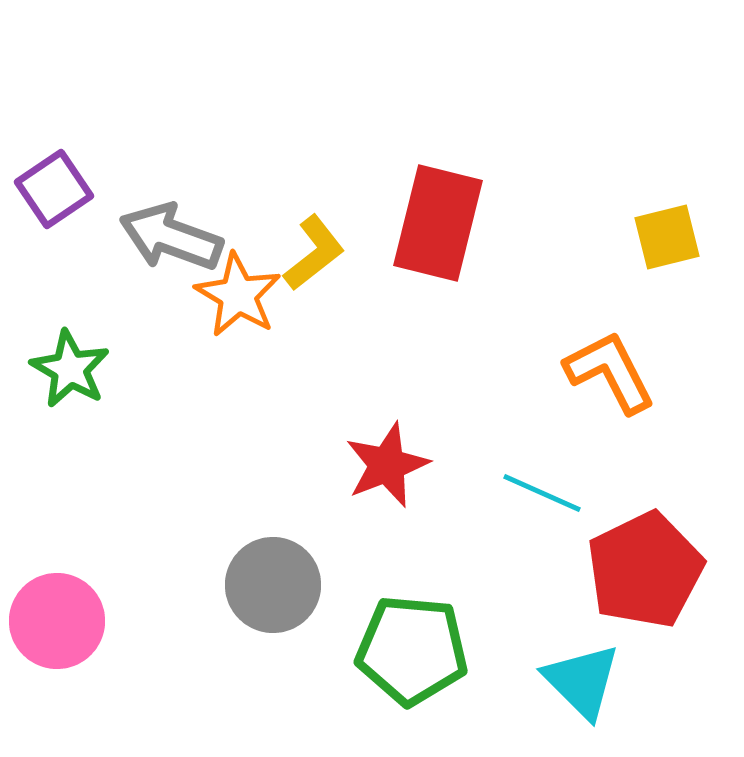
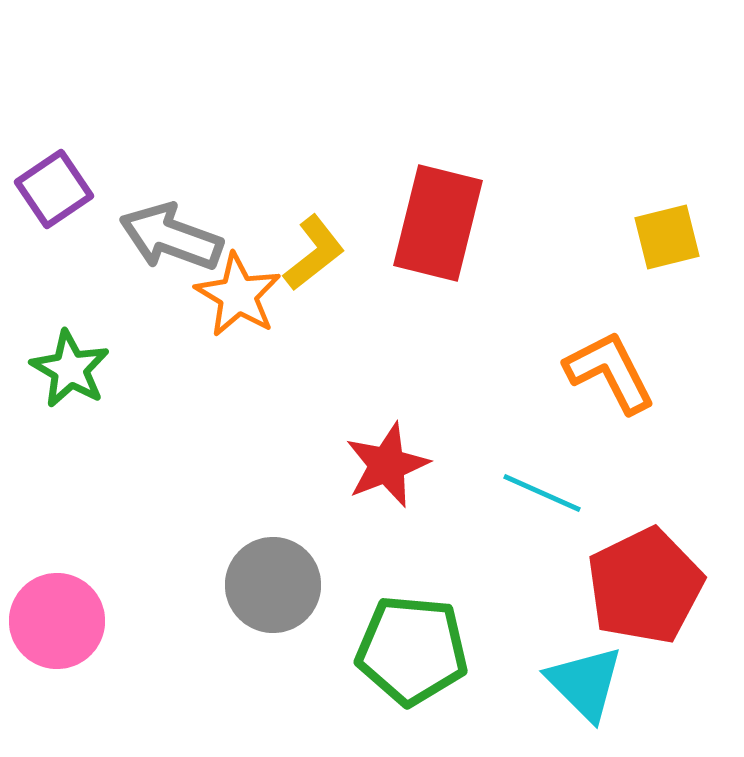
red pentagon: moved 16 px down
cyan triangle: moved 3 px right, 2 px down
